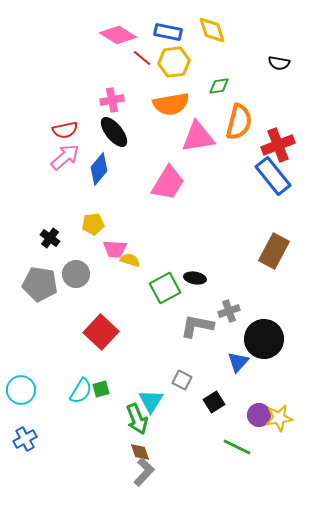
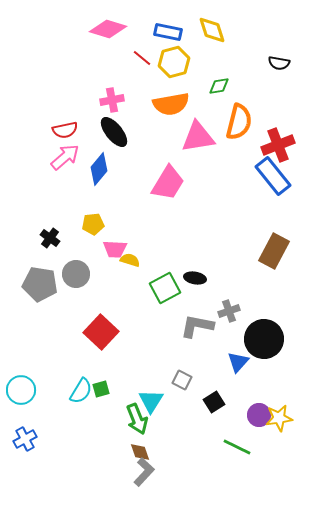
pink diamond at (118, 35): moved 10 px left, 6 px up; rotated 15 degrees counterclockwise
yellow hexagon at (174, 62): rotated 8 degrees counterclockwise
